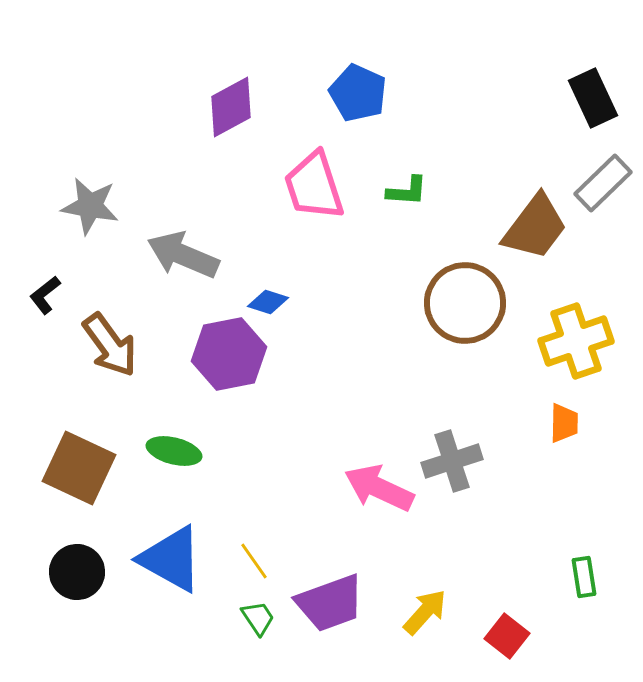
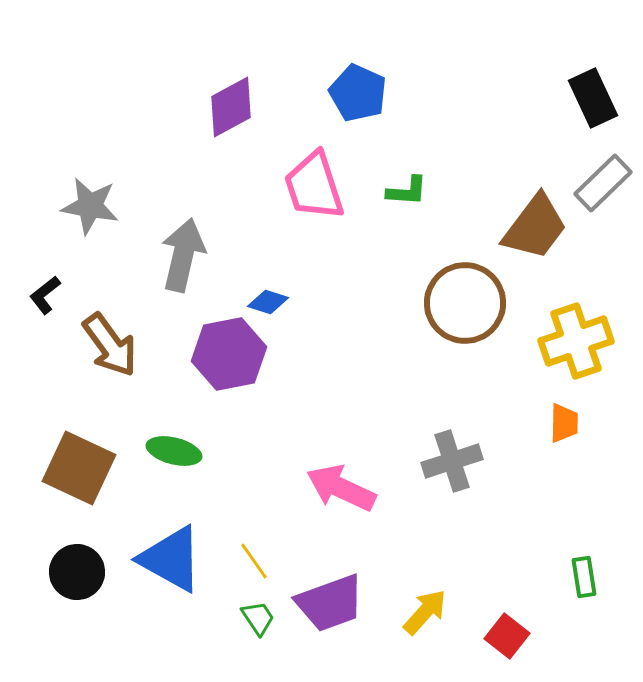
gray arrow: rotated 80 degrees clockwise
pink arrow: moved 38 px left
